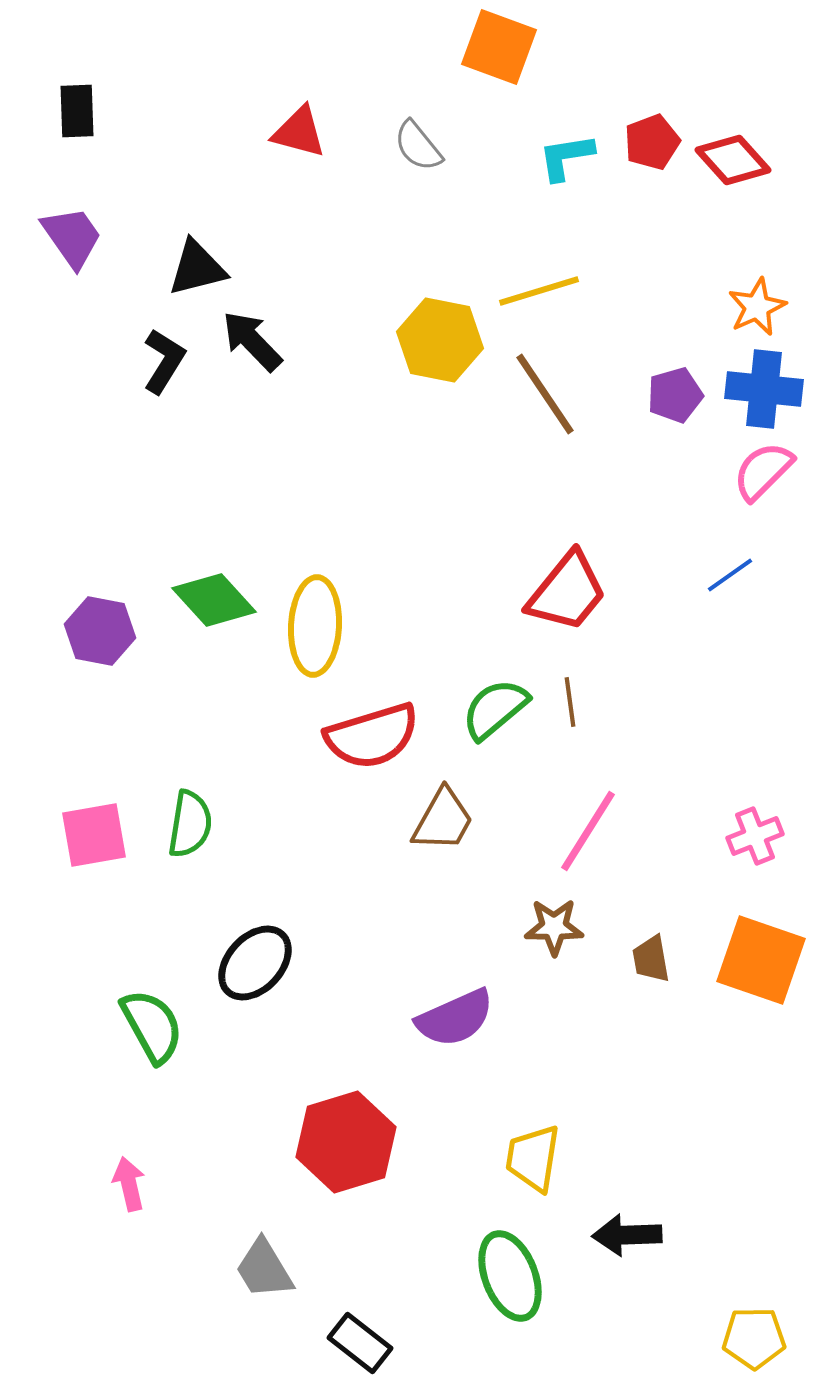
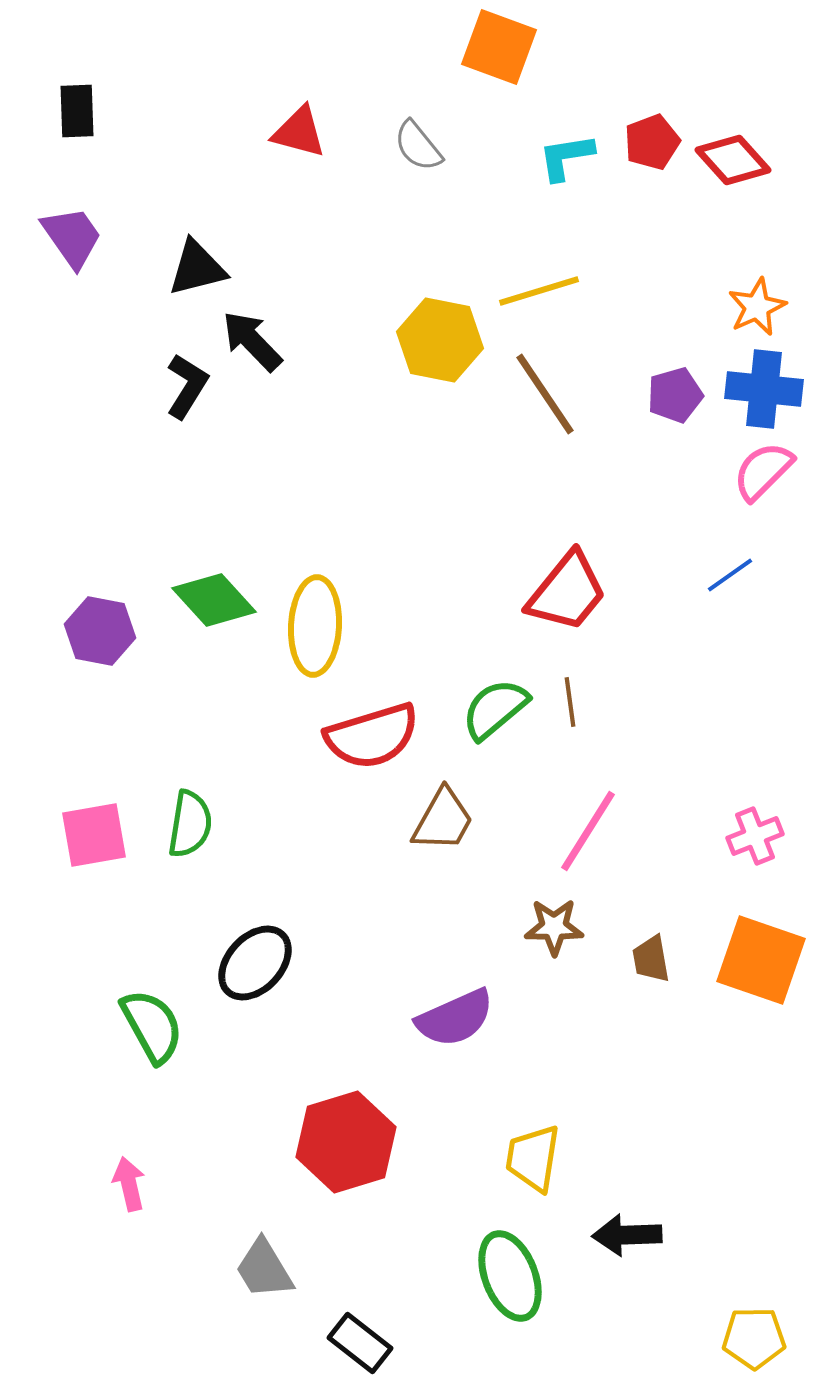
black L-shape at (164, 361): moved 23 px right, 25 px down
